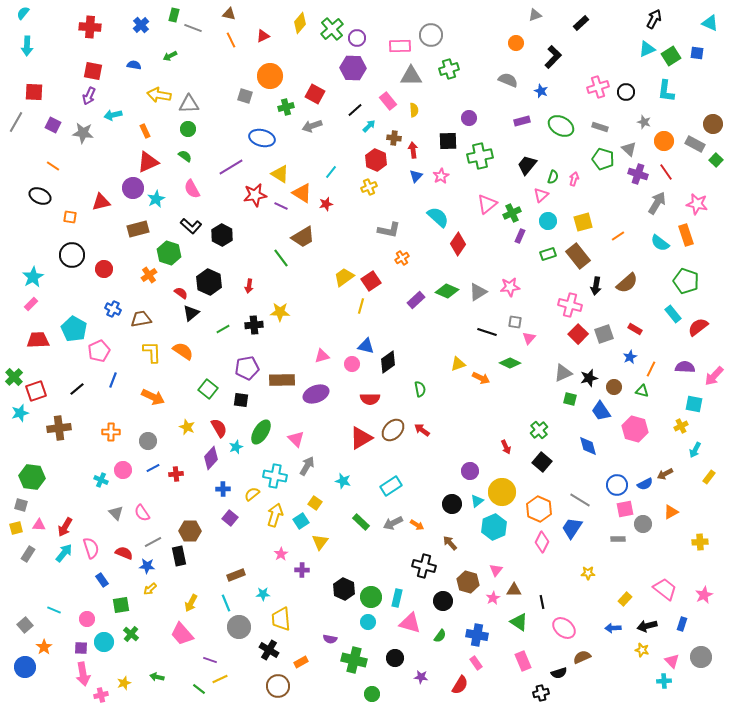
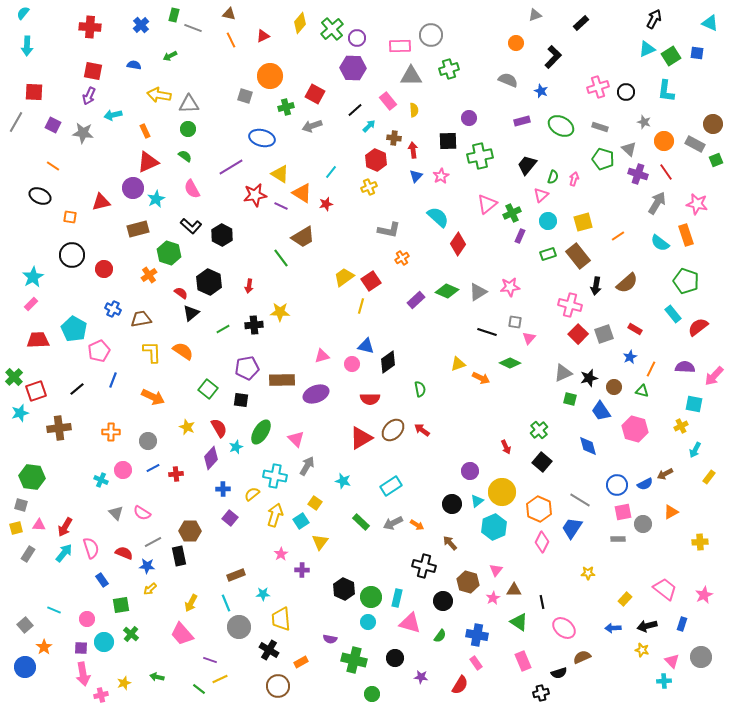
green square at (716, 160): rotated 24 degrees clockwise
pink square at (625, 509): moved 2 px left, 3 px down
pink semicircle at (142, 513): rotated 24 degrees counterclockwise
